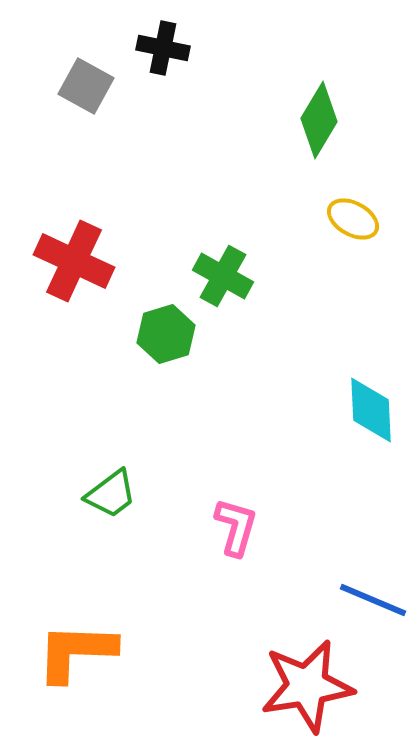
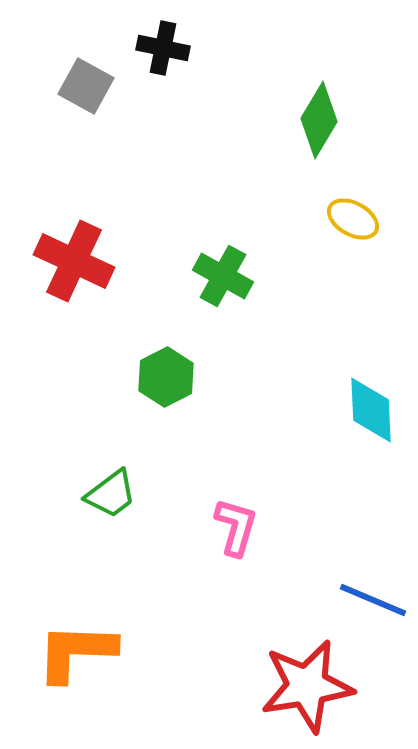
green hexagon: moved 43 px down; rotated 10 degrees counterclockwise
